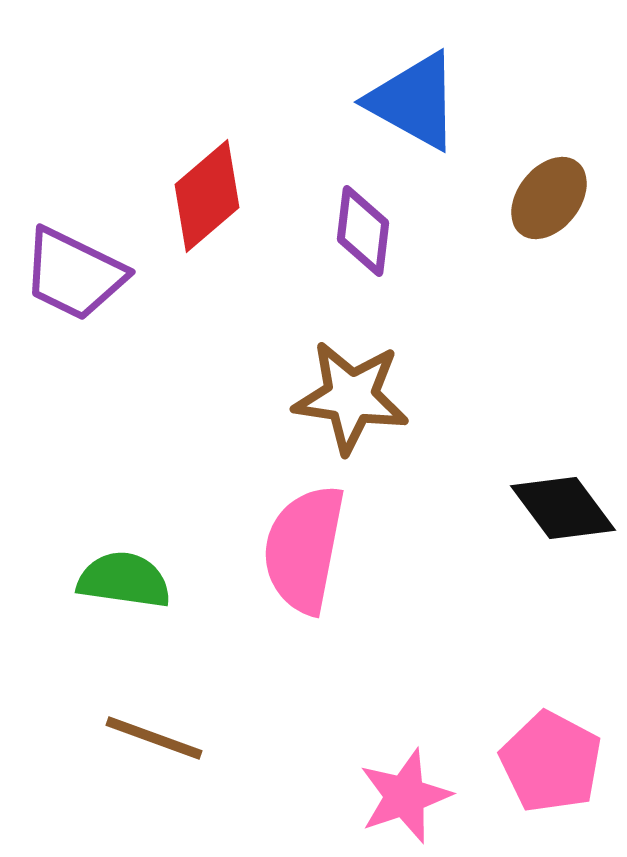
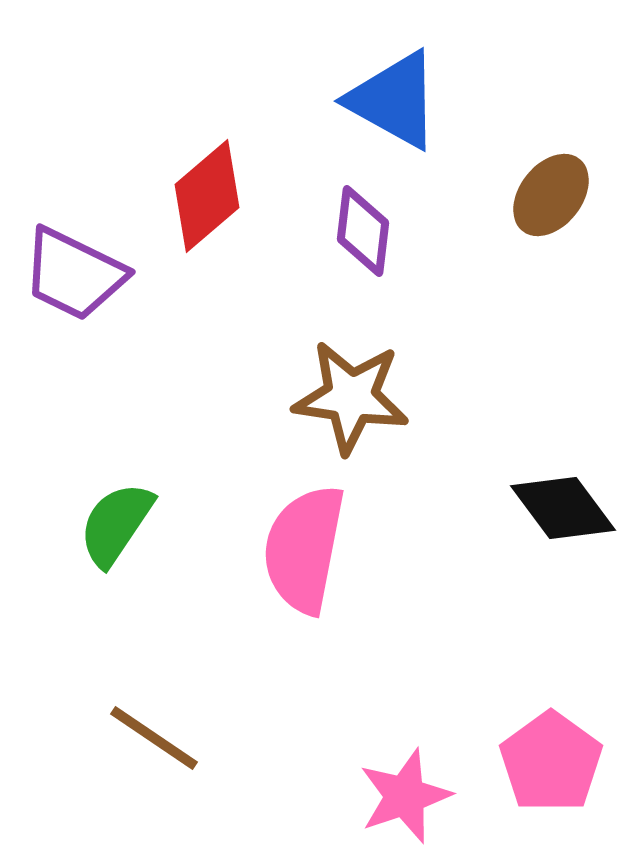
blue triangle: moved 20 px left, 1 px up
brown ellipse: moved 2 px right, 3 px up
green semicircle: moved 8 px left, 56 px up; rotated 64 degrees counterclockwise
brown line: rotated 14 degrees clockwise
pink pentagon: rotated 8 degrees clockwise
